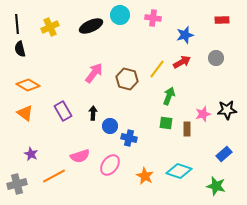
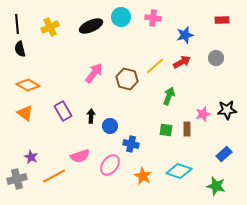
cyan circle: moved 1 px right, 2 px down
yellow line: moved 2 px left, 3 px up; rotated 12 degrees clockwise
black arrow: moved 2 px left, 3 px down
green square: moved 7 px down
blue cross: moved 2 px right, 6 px down
purple star: moved 3 px down
orange star: moved 2 px left
gray cross: moved 5 px up
